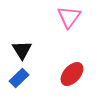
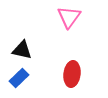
black triangle: rotated 45 degrees counterclockwise
red ellipse: rotated 35 degrees counterclockwise
